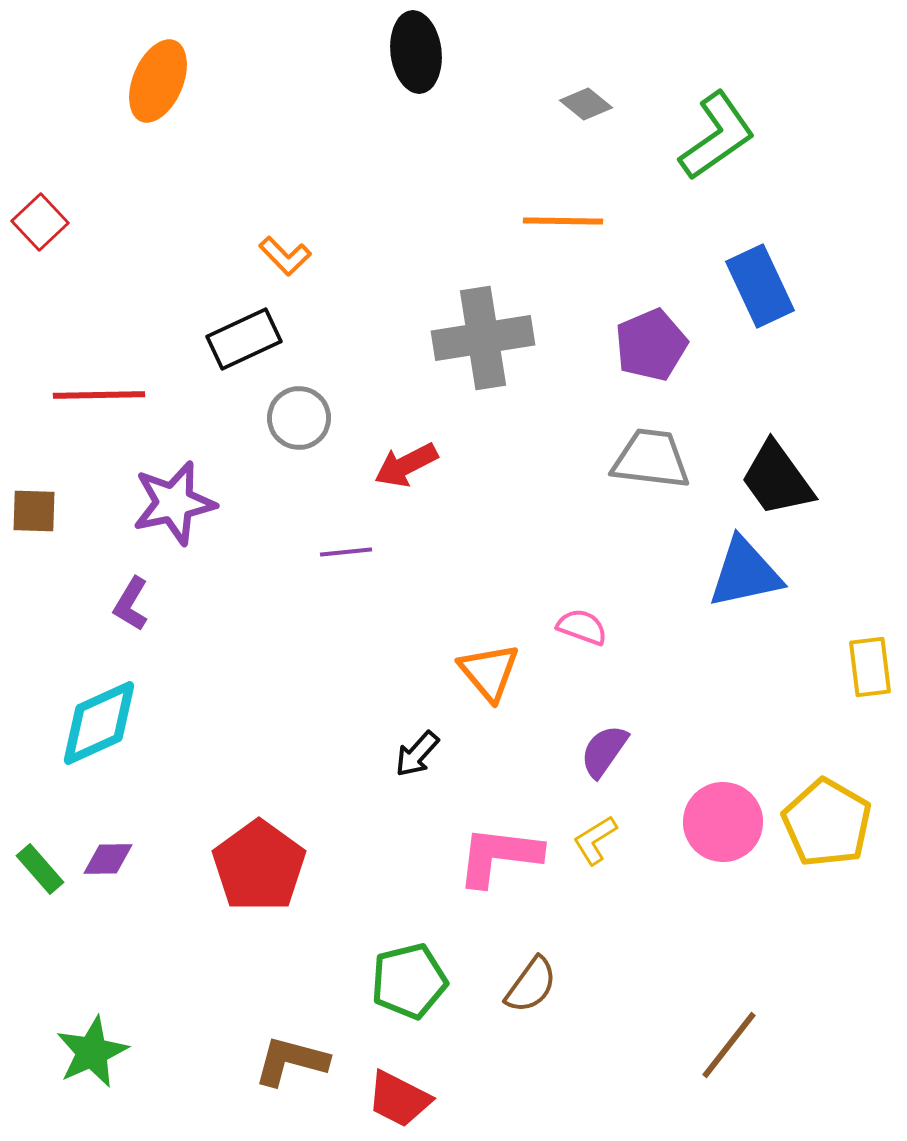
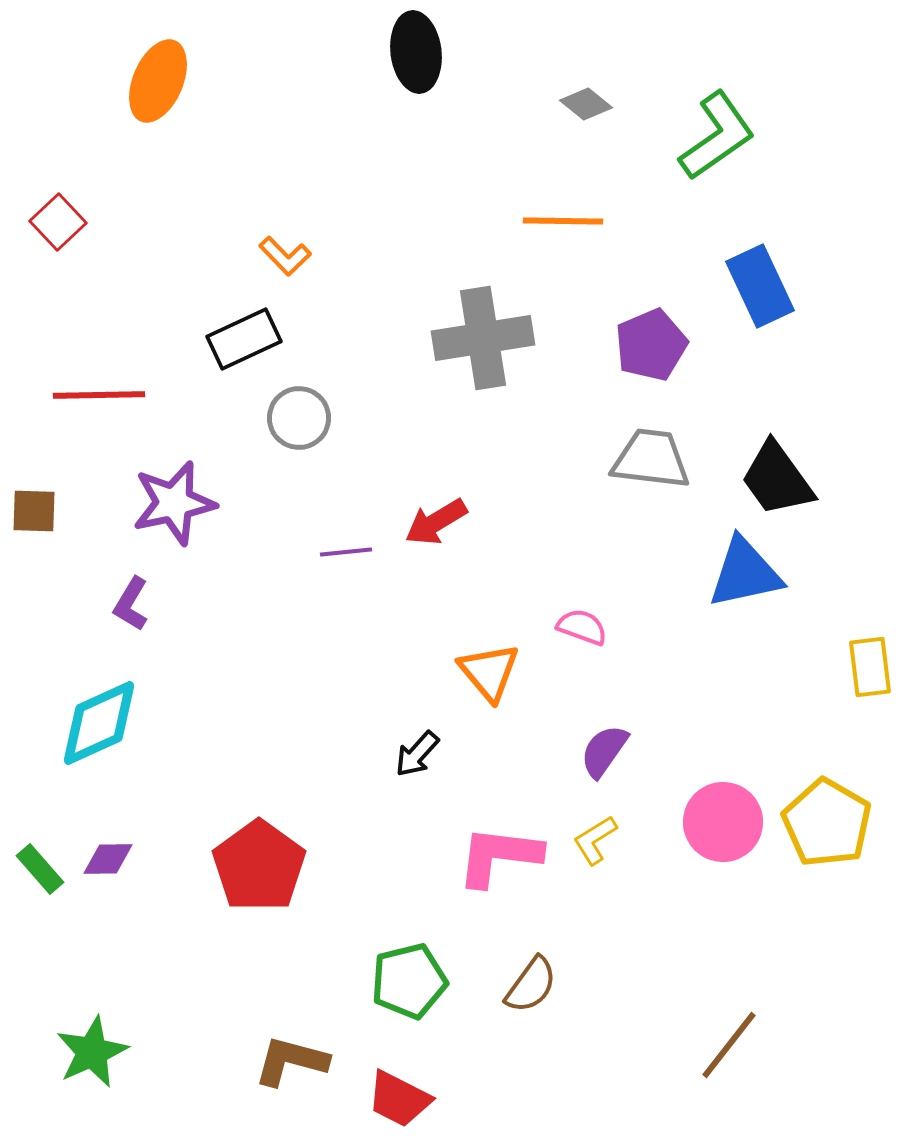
red square: moved 18 px right
red arrow: moved 30 px right, 57 px down; rotated 4 degrees counterclockwise
